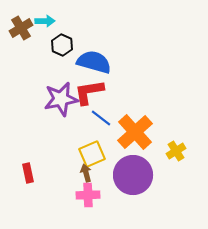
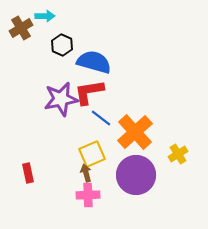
cyan arrow: moved 5 px up
yellow cross: moved 2 px right, 3 px down
purple circle: moved 3 px right
